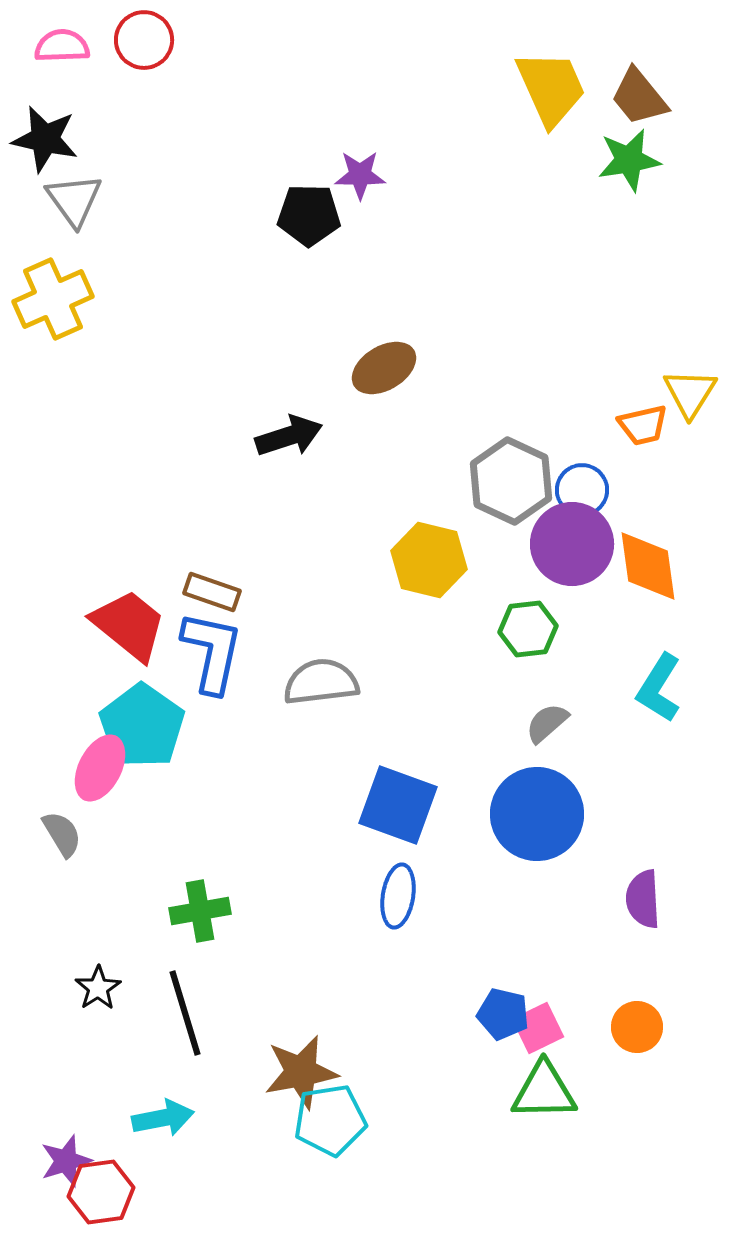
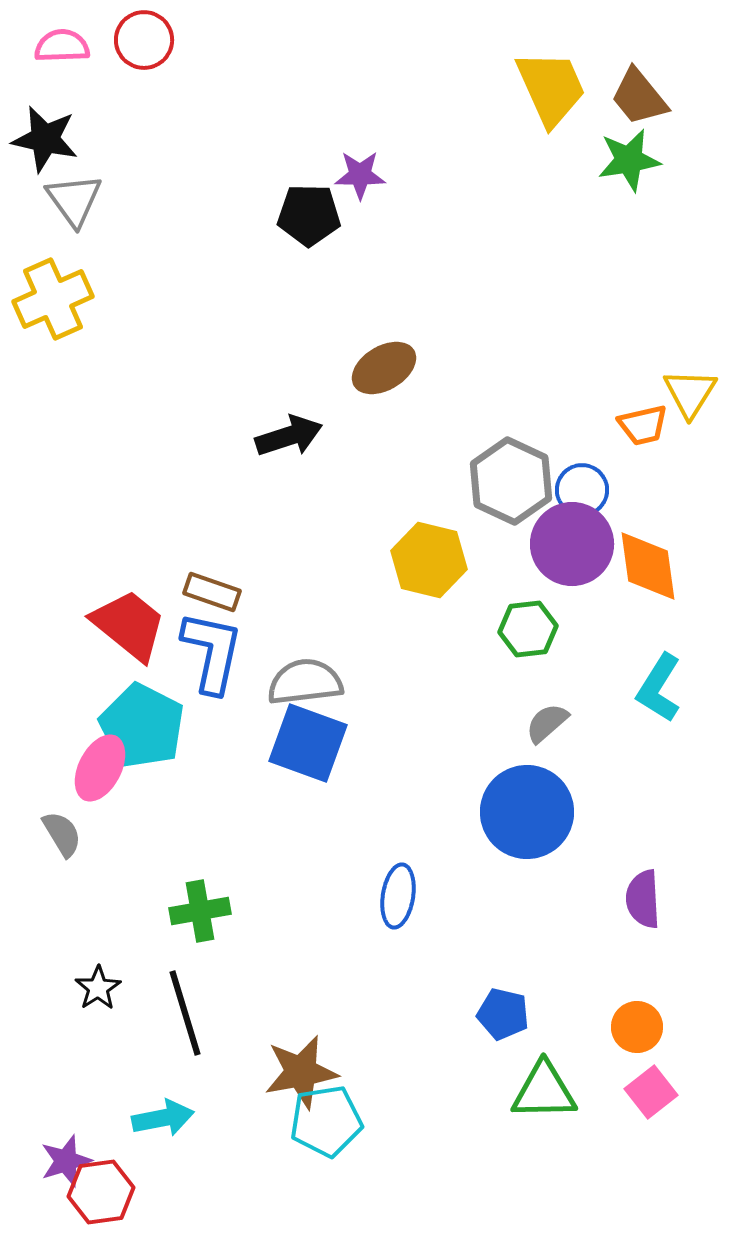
gray semicircle at (321, 682): moved 16 px left
cyan pentagon at (142, 726): rotated 8 degrees counterclockwise
blue square at (398, 805): moved 90 px left, 62 px up
blue circle at (537, 814): moved 10 px left, 2 px up
pink square at (538, 1028): moved 113 px right, 64 px down; rotated 12 degrees counterclockwise
cyan pentagon at (330, 1120): moved 4 px left, 1 px down
